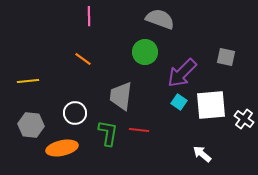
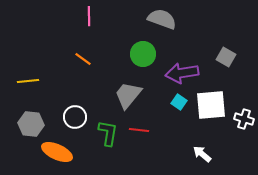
gray semicircle: moved 2 px right
green circle: moved 2 px left, 2 px down
gray square: rotated 18 degrees clockwise
purple arrow: rotated 36 degrees clockwise
gray trapezoid: moved 7 px right, 1 px up; rotated 32 degrees clockwise
white circle: moved 4 px down
white cross: rotated 18 degrees counterclockwise
gray hexagon: moved 1 px up
orange ellipse: moved 5 px left, 4 px down; rotated 36 degrees clockwise
